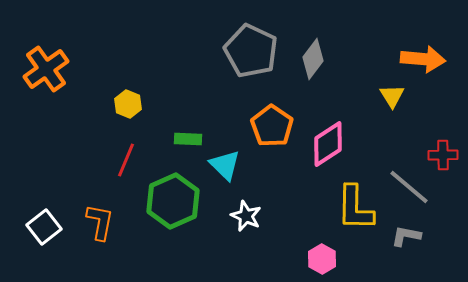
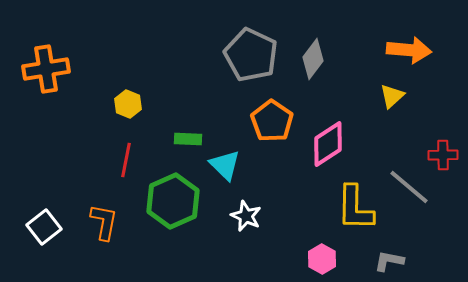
gray pentagon: moved 4 px down
orange arrow: moved 14 px left, 9 px up
orange cross: rotated 27 degrees clockwise
yellow triangle: rotated 20 degrees clockwise
orange pentagon: moved 5 px up
red line: rotated 12 degrees counterclockwise
orange L-shape: moved 4 px right
gray L-shape: moved 17 px left, 25 px down
